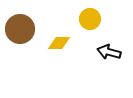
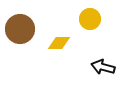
black arrow: moved 6 px left, 15 px down
